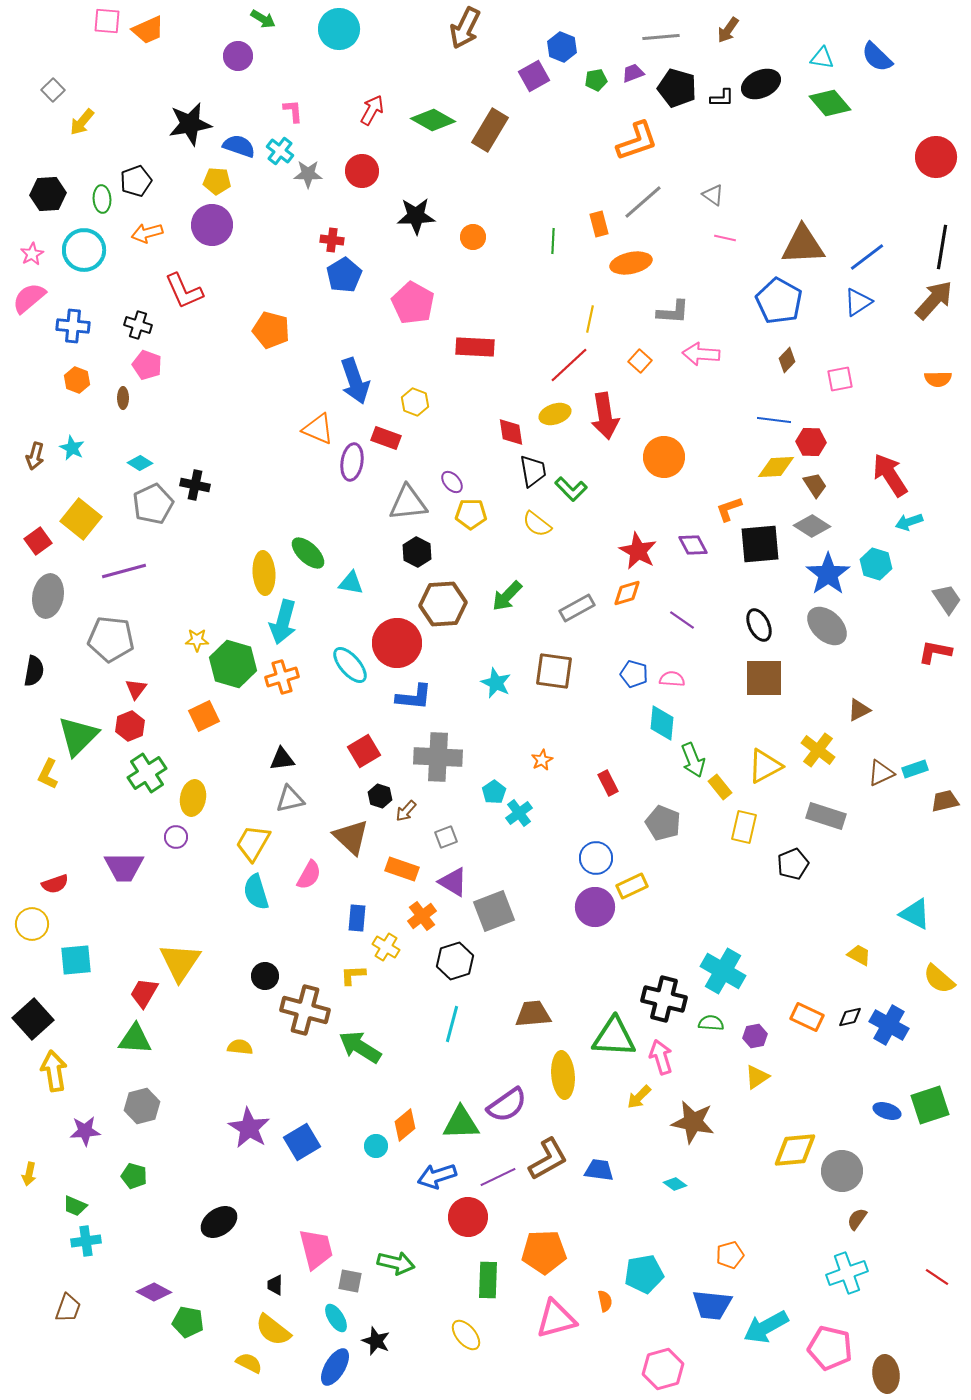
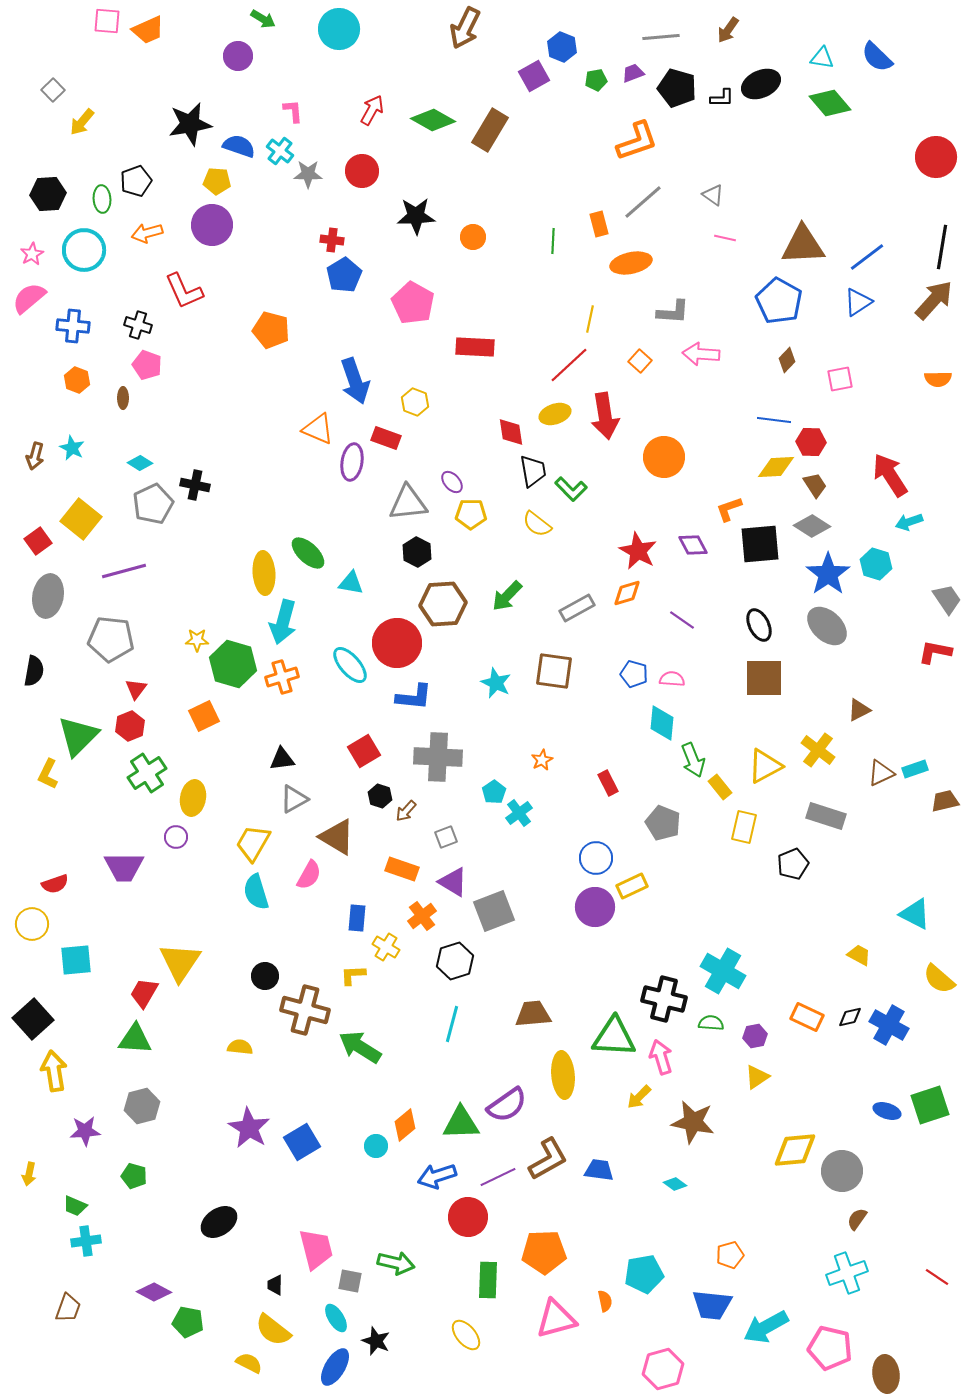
gray triangle at (290, 799): moved 4 px right; rotated 16 degrees counterclockwise
brown triangle at (351, 837): moved 14 px left; rotated 12 degrees counterclockwise
